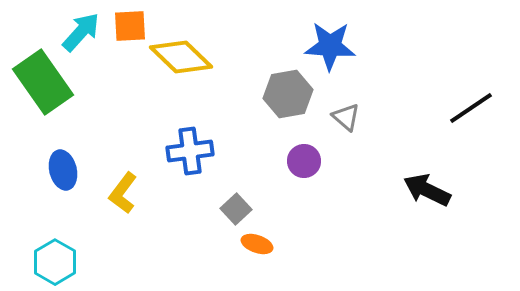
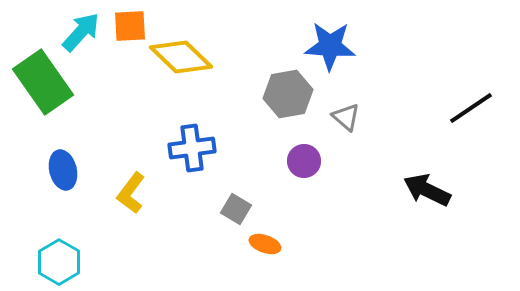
blue cross: moved 2 px right, 3 px up
yellow L-shape: moved 8 px right
gray square: rotated 16 degrees counterclockwise
orange ellipse: moved 8 px right
cyan hexagon: moved 4 px right
